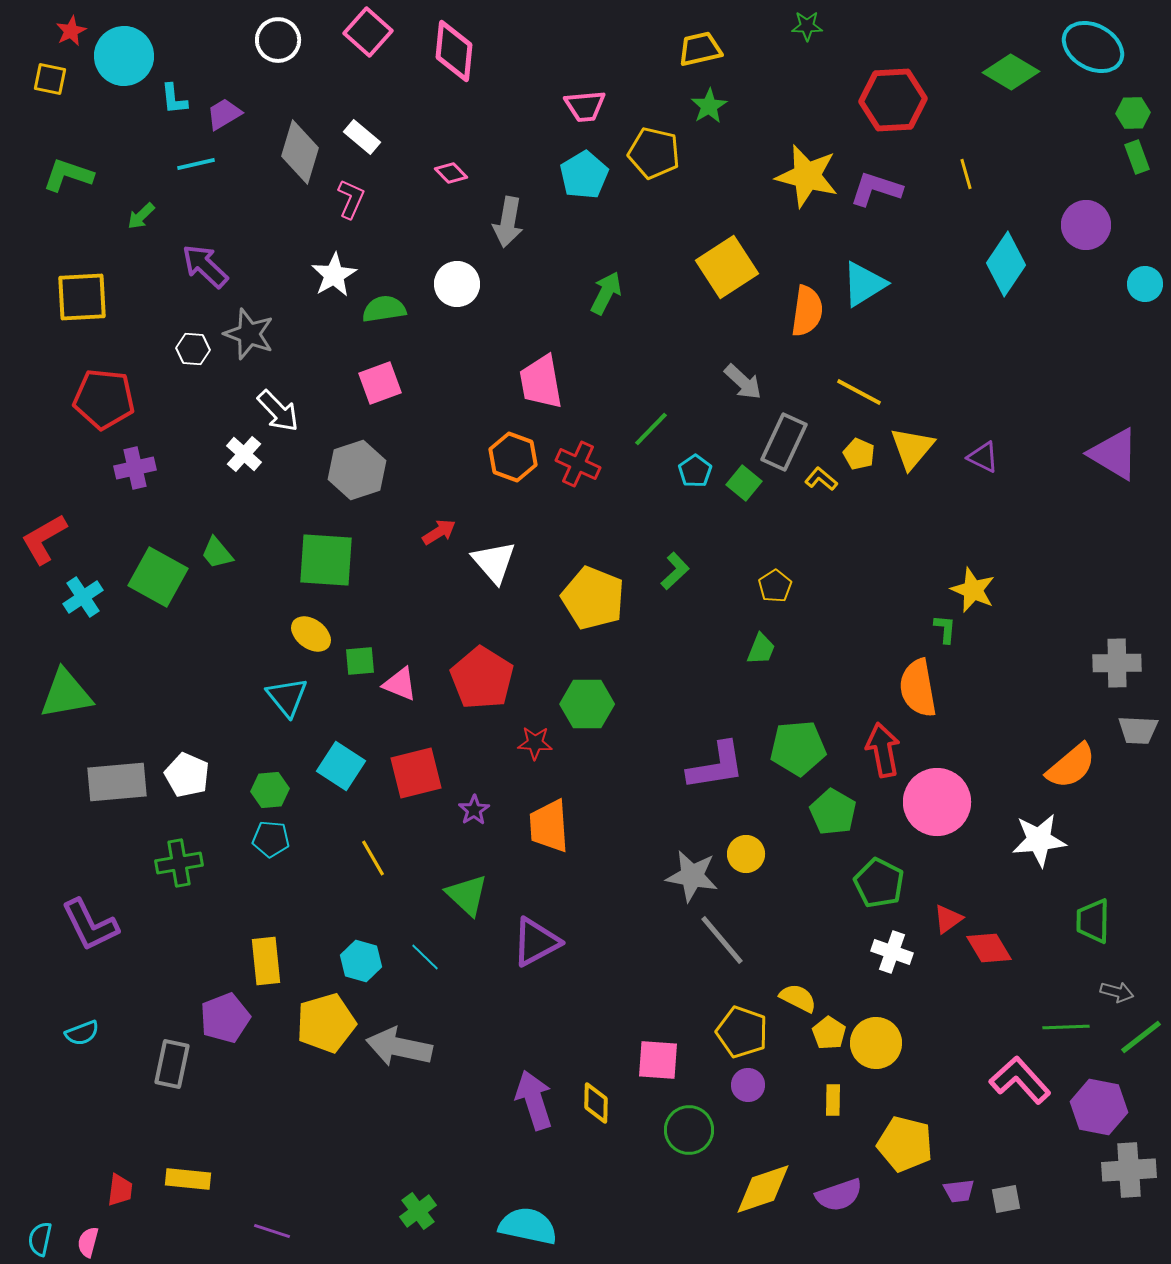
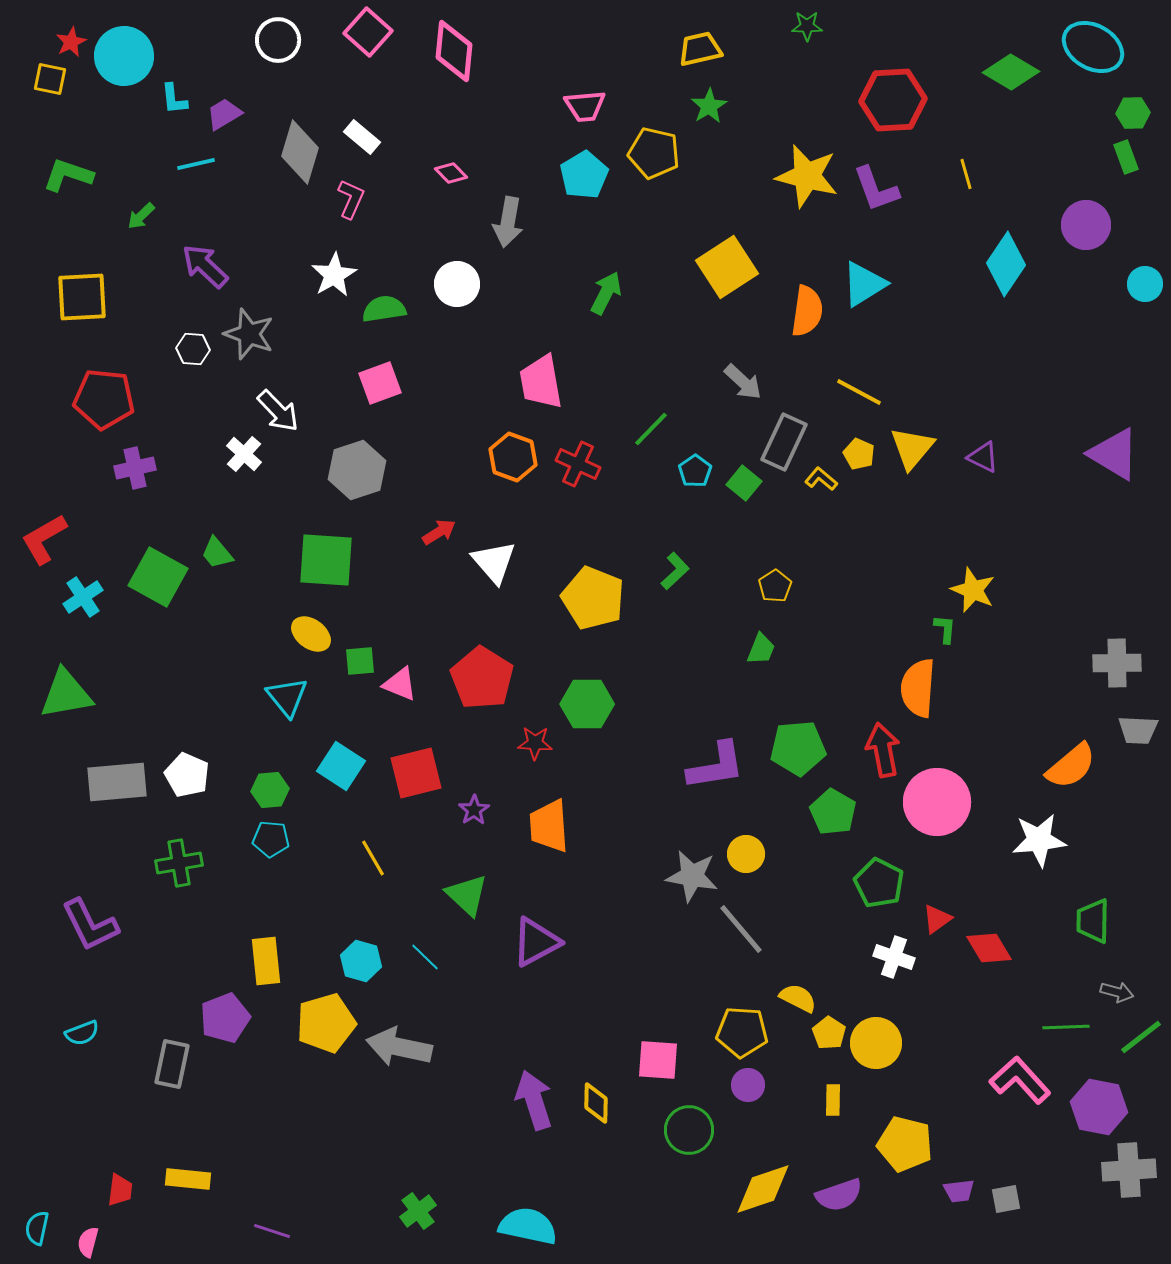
red star at (71, 31): moved 11 px down
green rectangle at (1137, 157): moved 11 px left
purple L-shape at (876, 189): rotated 128 degrees counterclockwise
orange semicircle at (918, 688): rotated 14 degrees clockwise
red triangle at (948, 919): moved 11 px left
gray line at (722, 940): moved 19 px right, 11 px up
white cross at (892, 952): moved 2 px right, 5 px down
yellow pentagon at (742, 1032): rotated 15 degrees counterclockwise
cyan semicircle at (40, 1239): moved 3 px left, 11 px up
